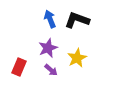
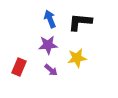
black L-shape: moved 3 px right, 2 px down; rotated 15 degrees counterclockwise
purple star: moved 3 px up; rotated 18 degrees clockwise
yellow star: rotated 18 degrees clockwise
